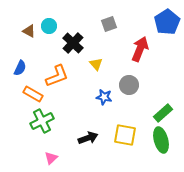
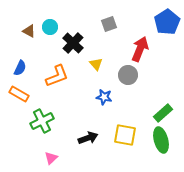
cyan circle: moved 1 px right, 1 px down
gray circle: moved 1 px left, 10 px up
orange rectangle: moved 14 px left
